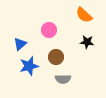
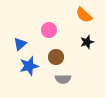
black star: rotated 24 degrees counterclockwise
